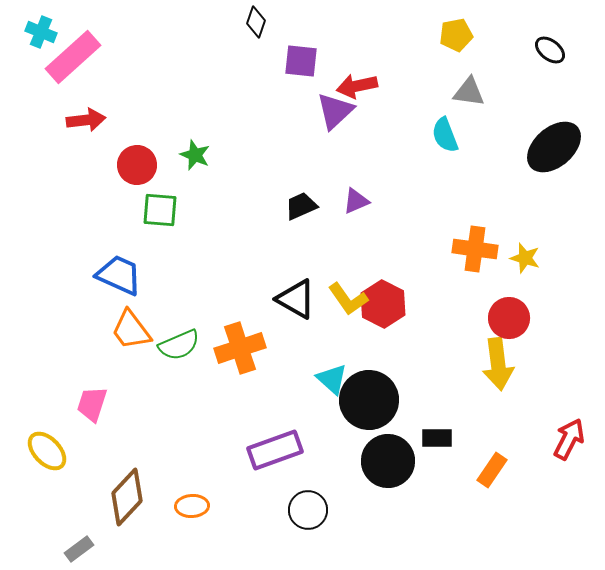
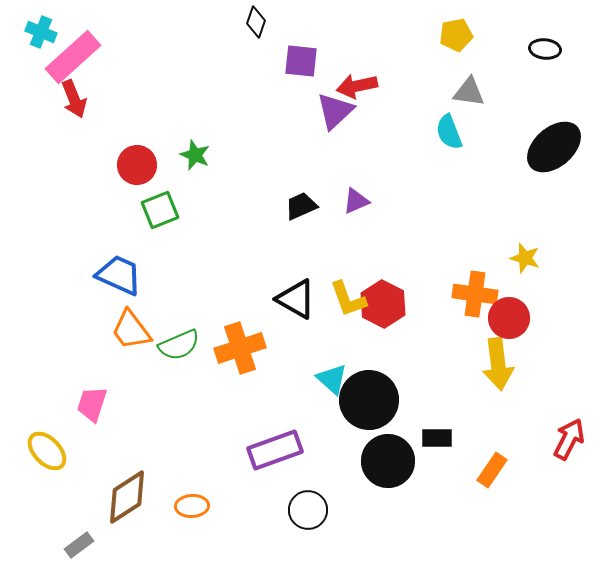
black ellipse at (550, 50): moved 5 px left, 1 px up; rotated 32 degrees counterclockwise
red arrow at (86, 120): moved 12 px left, 21 px up; rotated 75 degrees clockwise
cyan semicircle at (445, 135): moved 4 px right, 3 px up
green square at (160, 210): rotated 27 degrees counterclockwise
orange cross at (475, 249): moved 45 px down
yellow L-shape at (348, 299): rotated 15 degrees clockwise
brown diamond at (127, 497): rotated 14 degrees clockwise
gray rectangle at (79, 549): moved 4 px up
